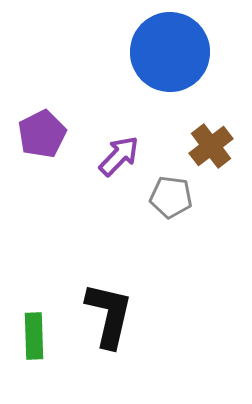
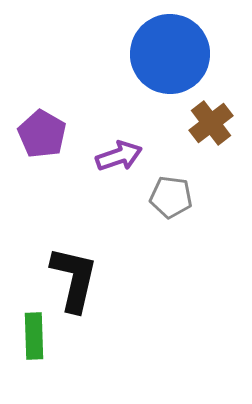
blue circle: moved 2 px down
purple pentagon: rotated 15 degrees counterclockwise
brown cross: moved 23 px up
purple arrow: rotated 27 degrees clockwise
black L-shape: moved 35 px left, 36 px up
